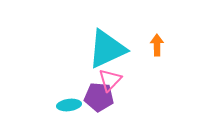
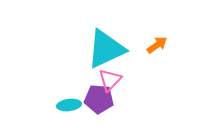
orange arrow: rotated 55 degrees clockwise
cyan triangle: moved 1 px left
purple pentagon: moved 2 px down
